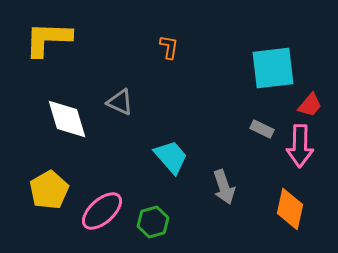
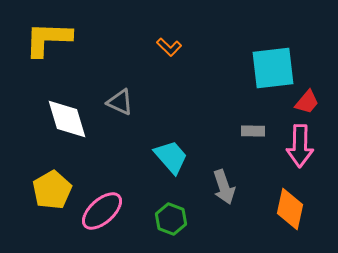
orange L-shape: rotated 125 degrees clockwise
red trapezoid: moved 3 px left, 3 px up
gray rectangle: moved 9 px left, 2 px down; rotated 25 degrees counterclockwise
yellow pentagon: moved 3 px right
green hexagon: moved 18 px right, 3 px up; rotated 24 degrees counterclockwise
